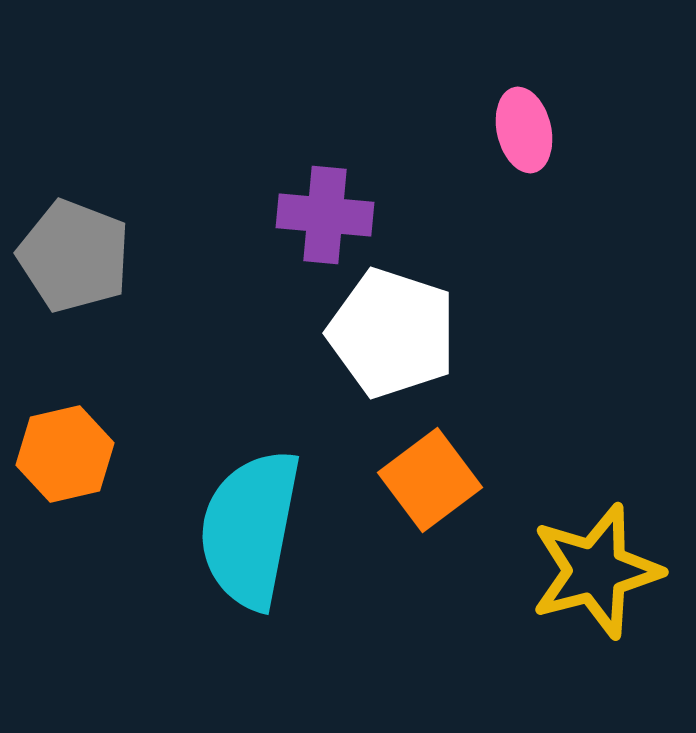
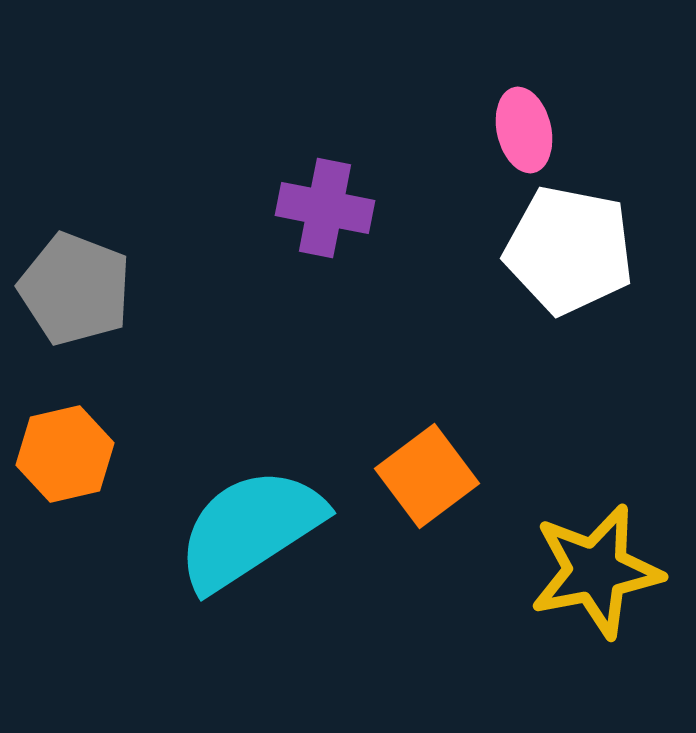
purple cross: moved 7 px up; rotated 6 degrees clockwise
gray pentagon: moved 1 px right, 33 px down
white pentagon: moved 177 px right, 83 px up; rotated 7 degrees counterclockwise
orange square: moved 3 px left, 4 px up
cyan semicircle: rotated 46 degrees clockwise
yellow star: rotated 4 degrees clockwise
